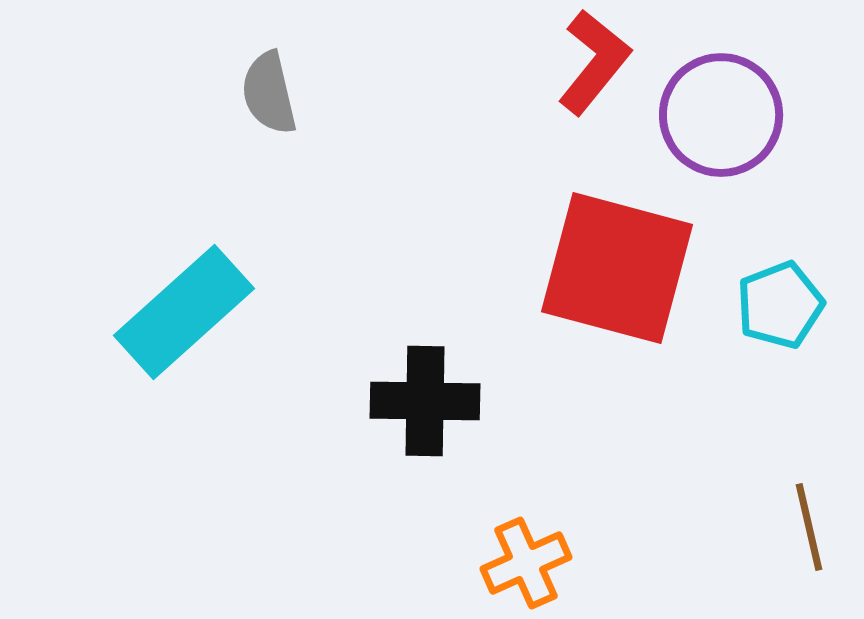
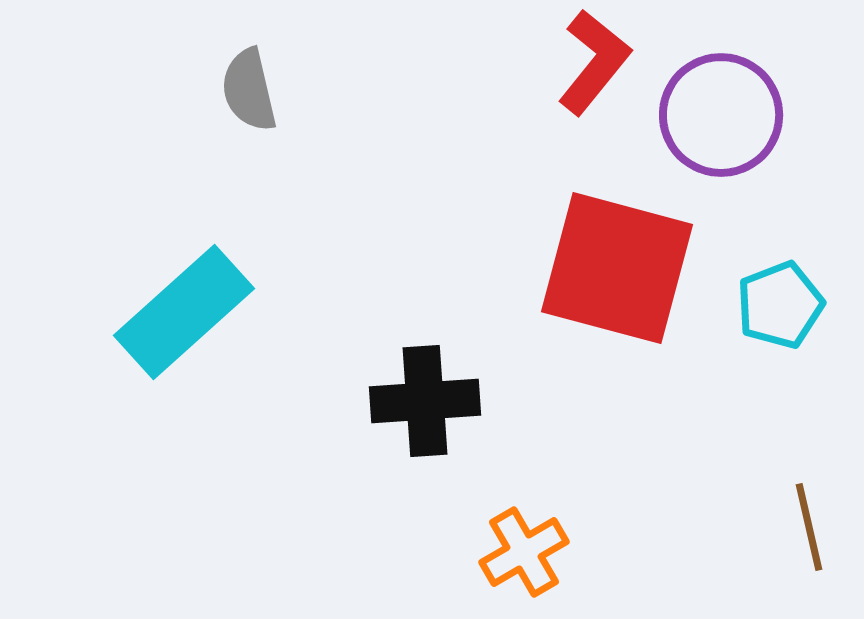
gray semicircle: moved 20 px left, 3 px up
black cross: rotated 5 degrees counterclockwise
orange cross: moved 2 px left, 11 px up; rotated 6 degrees counterclockwise
